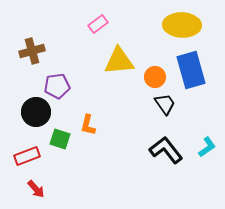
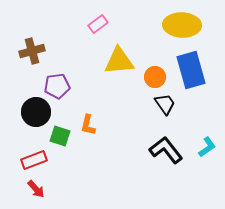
green square: moved 3 px up
red rectangle: moved 7 px right, 4 px down
